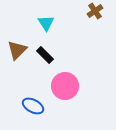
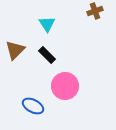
brown cross: rotated 14 degrees clockwise
cyan triangle: moved 1 px right, 1 px down
brown triangle: moved 2 px left
black rectangle: moved 2 px right
